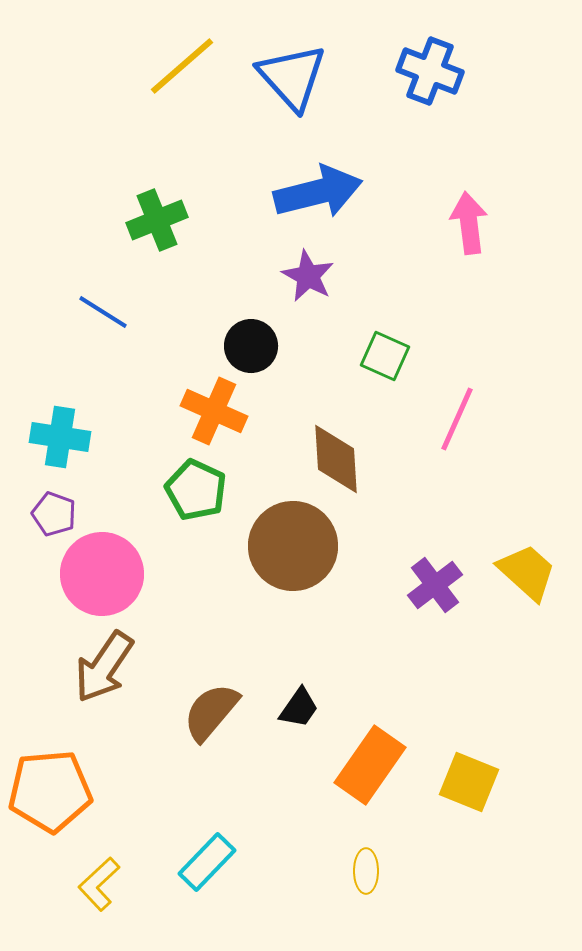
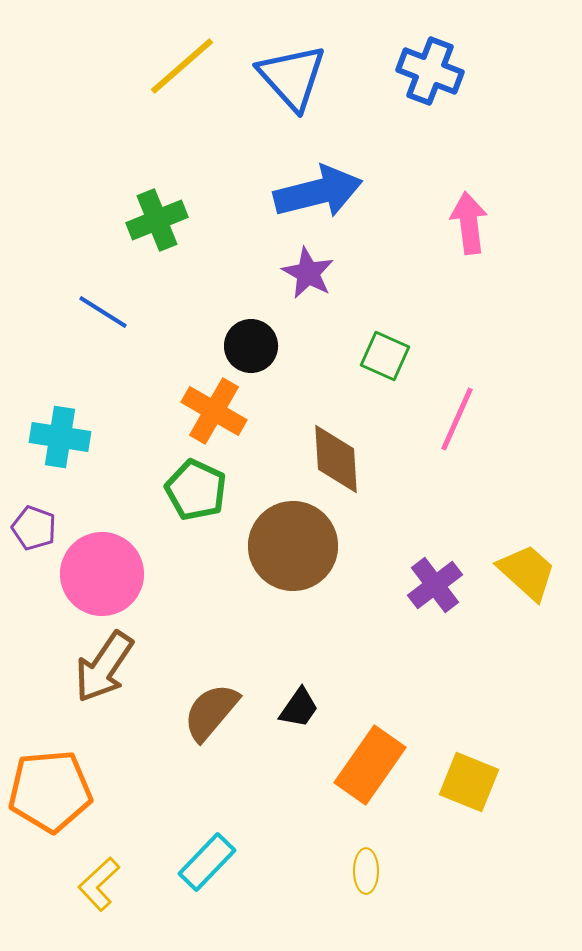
purple star: moved 3 px up
orange cross: rotated 6 degrees clockwise
purple pentagon: moved 20 px left, 14 px down
